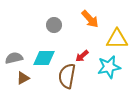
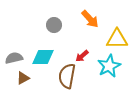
cyan diamond: moved 1 px left, 1 px up
cyan star: moved 1 px up; rotated 15 degrees counterclockwise
